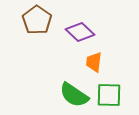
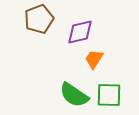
brown pentagon: moved 2 px right, 1 px up; rotated 16 degrees clockwise
purple diamond: rotated 56 degrees counterclockwise
orange trapezoid: moved 3 px up; rotated 25 degrees clockwise
